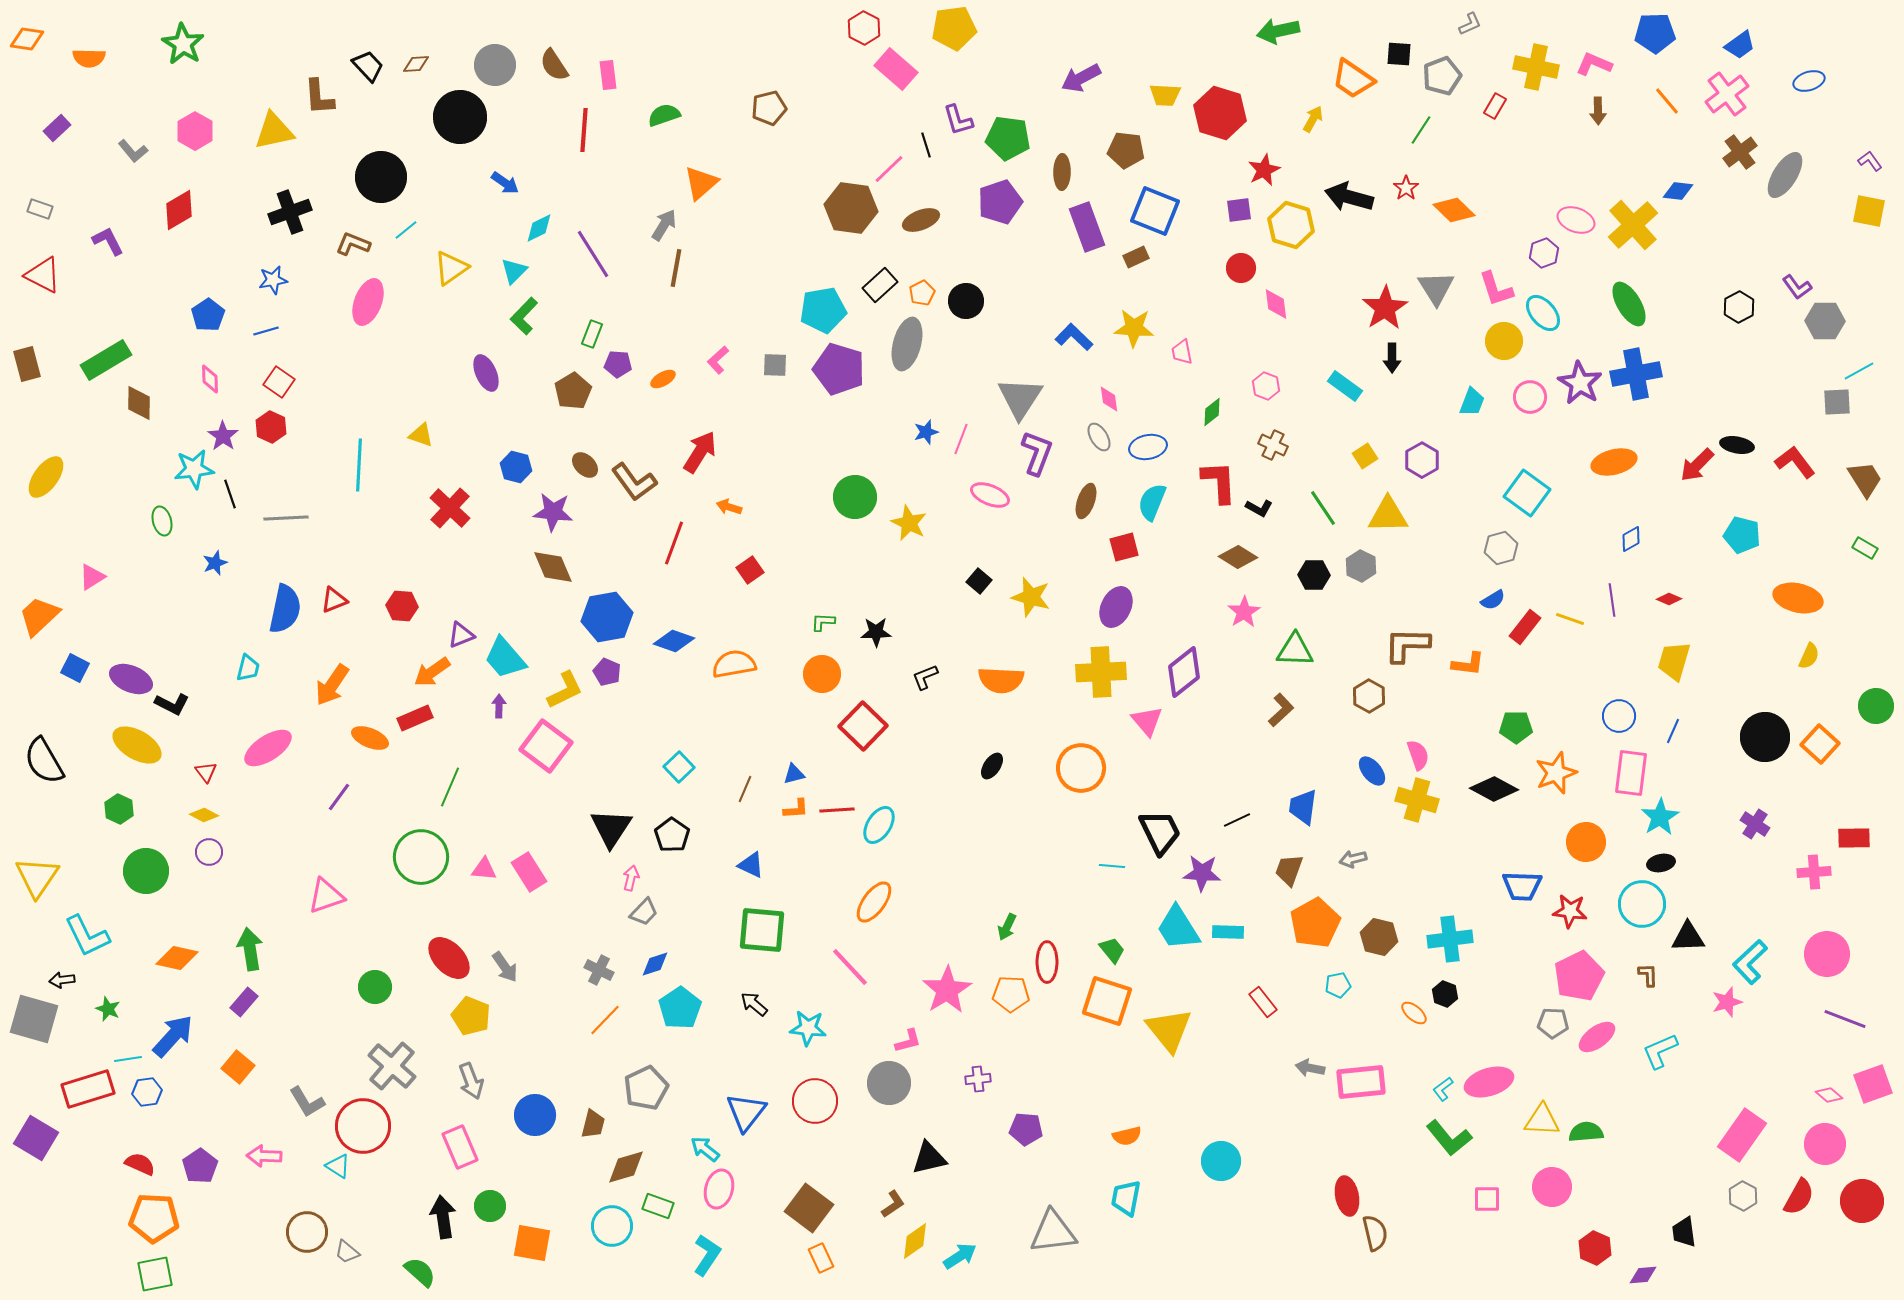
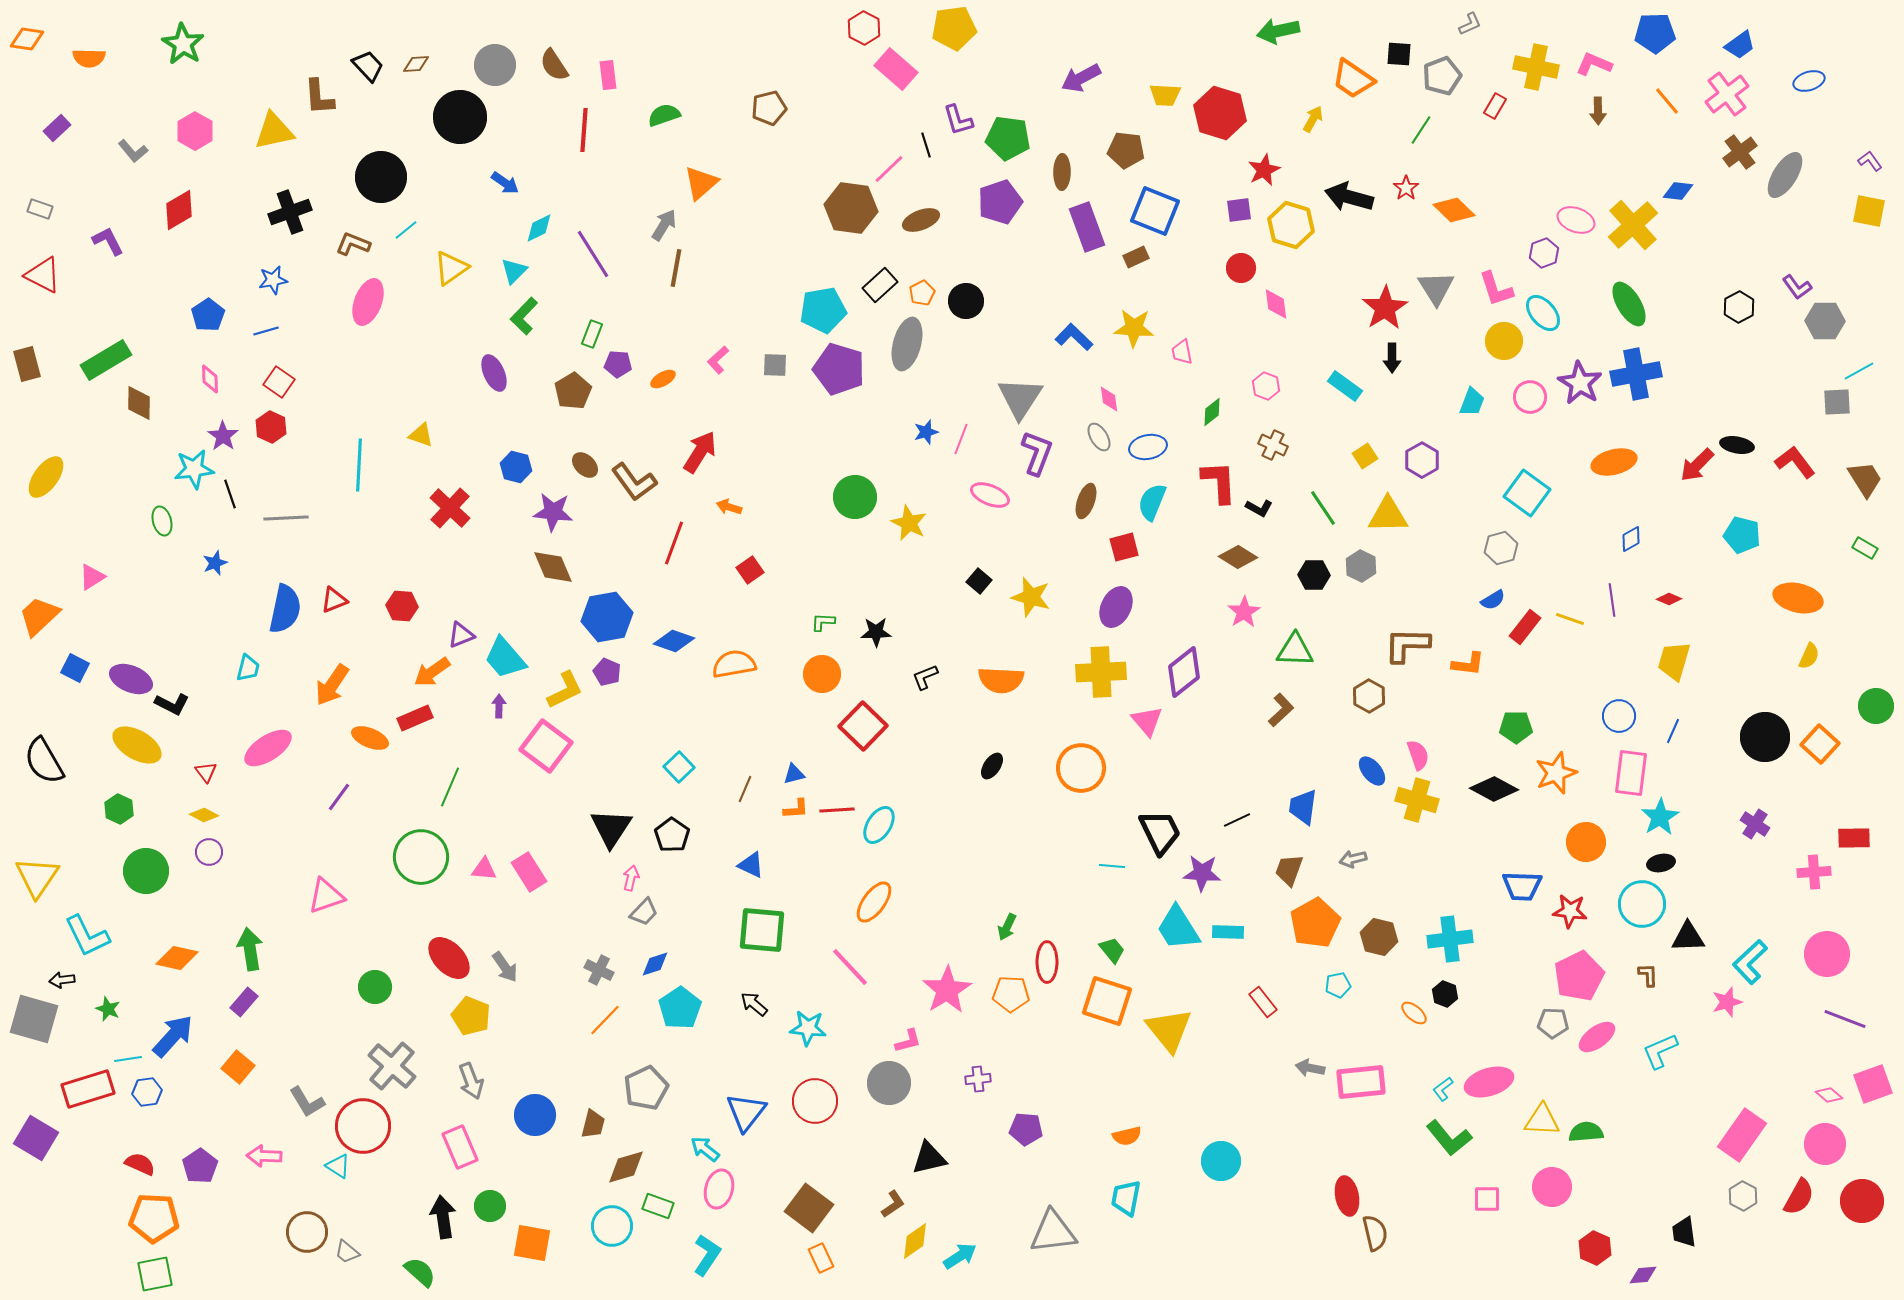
purple ellipse at (486, 373): moved 8 px right
